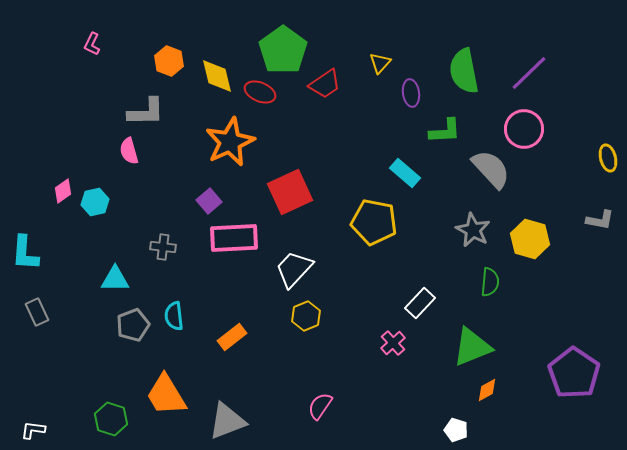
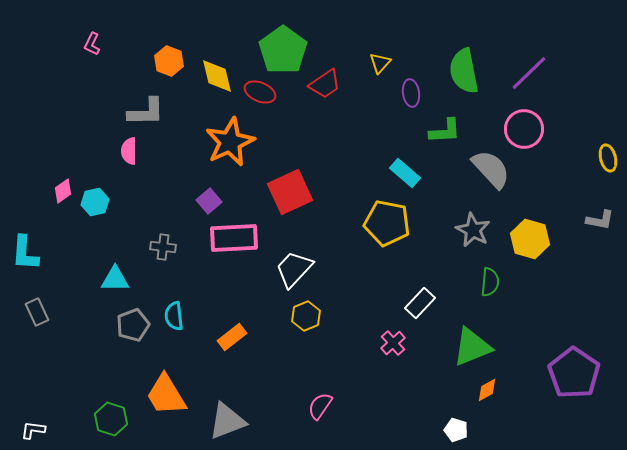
pink semicircle at (129, 151): rotated 16 degrees clockwise
yellow pentagon at (374, 222): moved 13 px right, 1 px down
